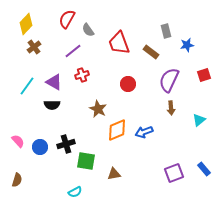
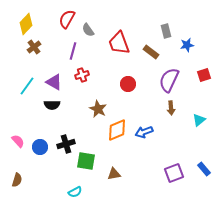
purple line: rotated 36 degrees counterclockwise
